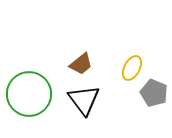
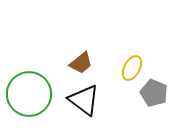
brown trapezoid: moved 1 px up
black triangle: rotated 16 degrees counterclockwise
